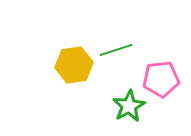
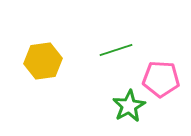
yellow hexagon: moved 31 px left, 4 px up
pink pentagon: rotated 9 degrees clockwise
